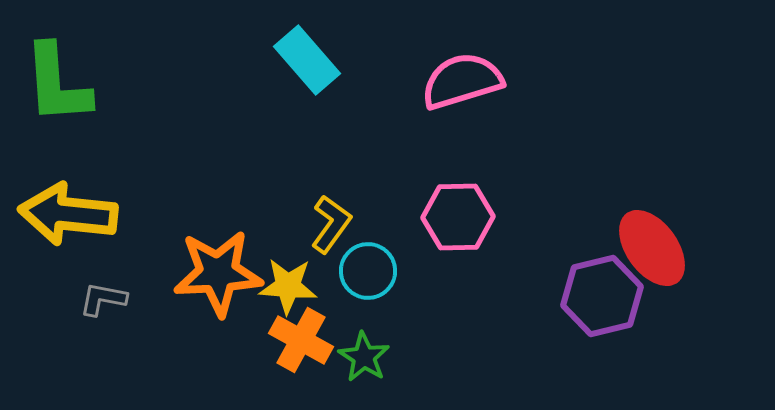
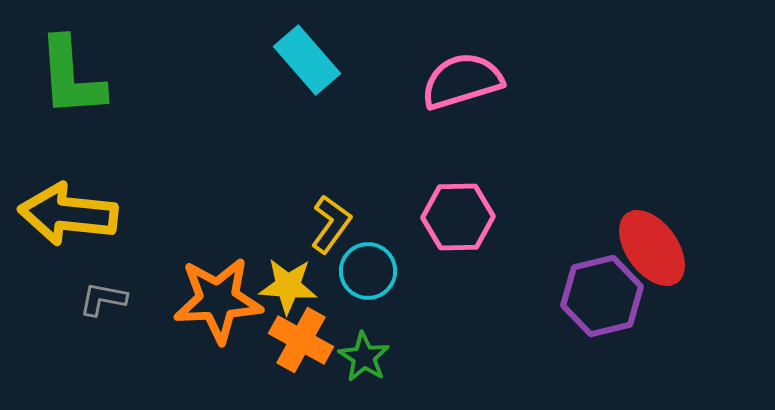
green L-shape: moved 14 px right, 7 px up
orange star: moved 27 px down
